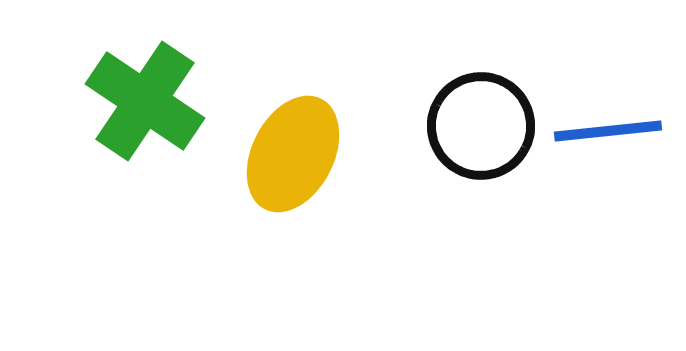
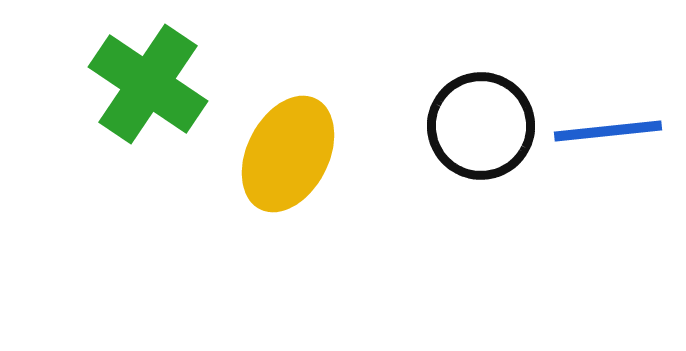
green cross: moved 3 px right, 17 px up
yellow ellipse: moved 5 px left
